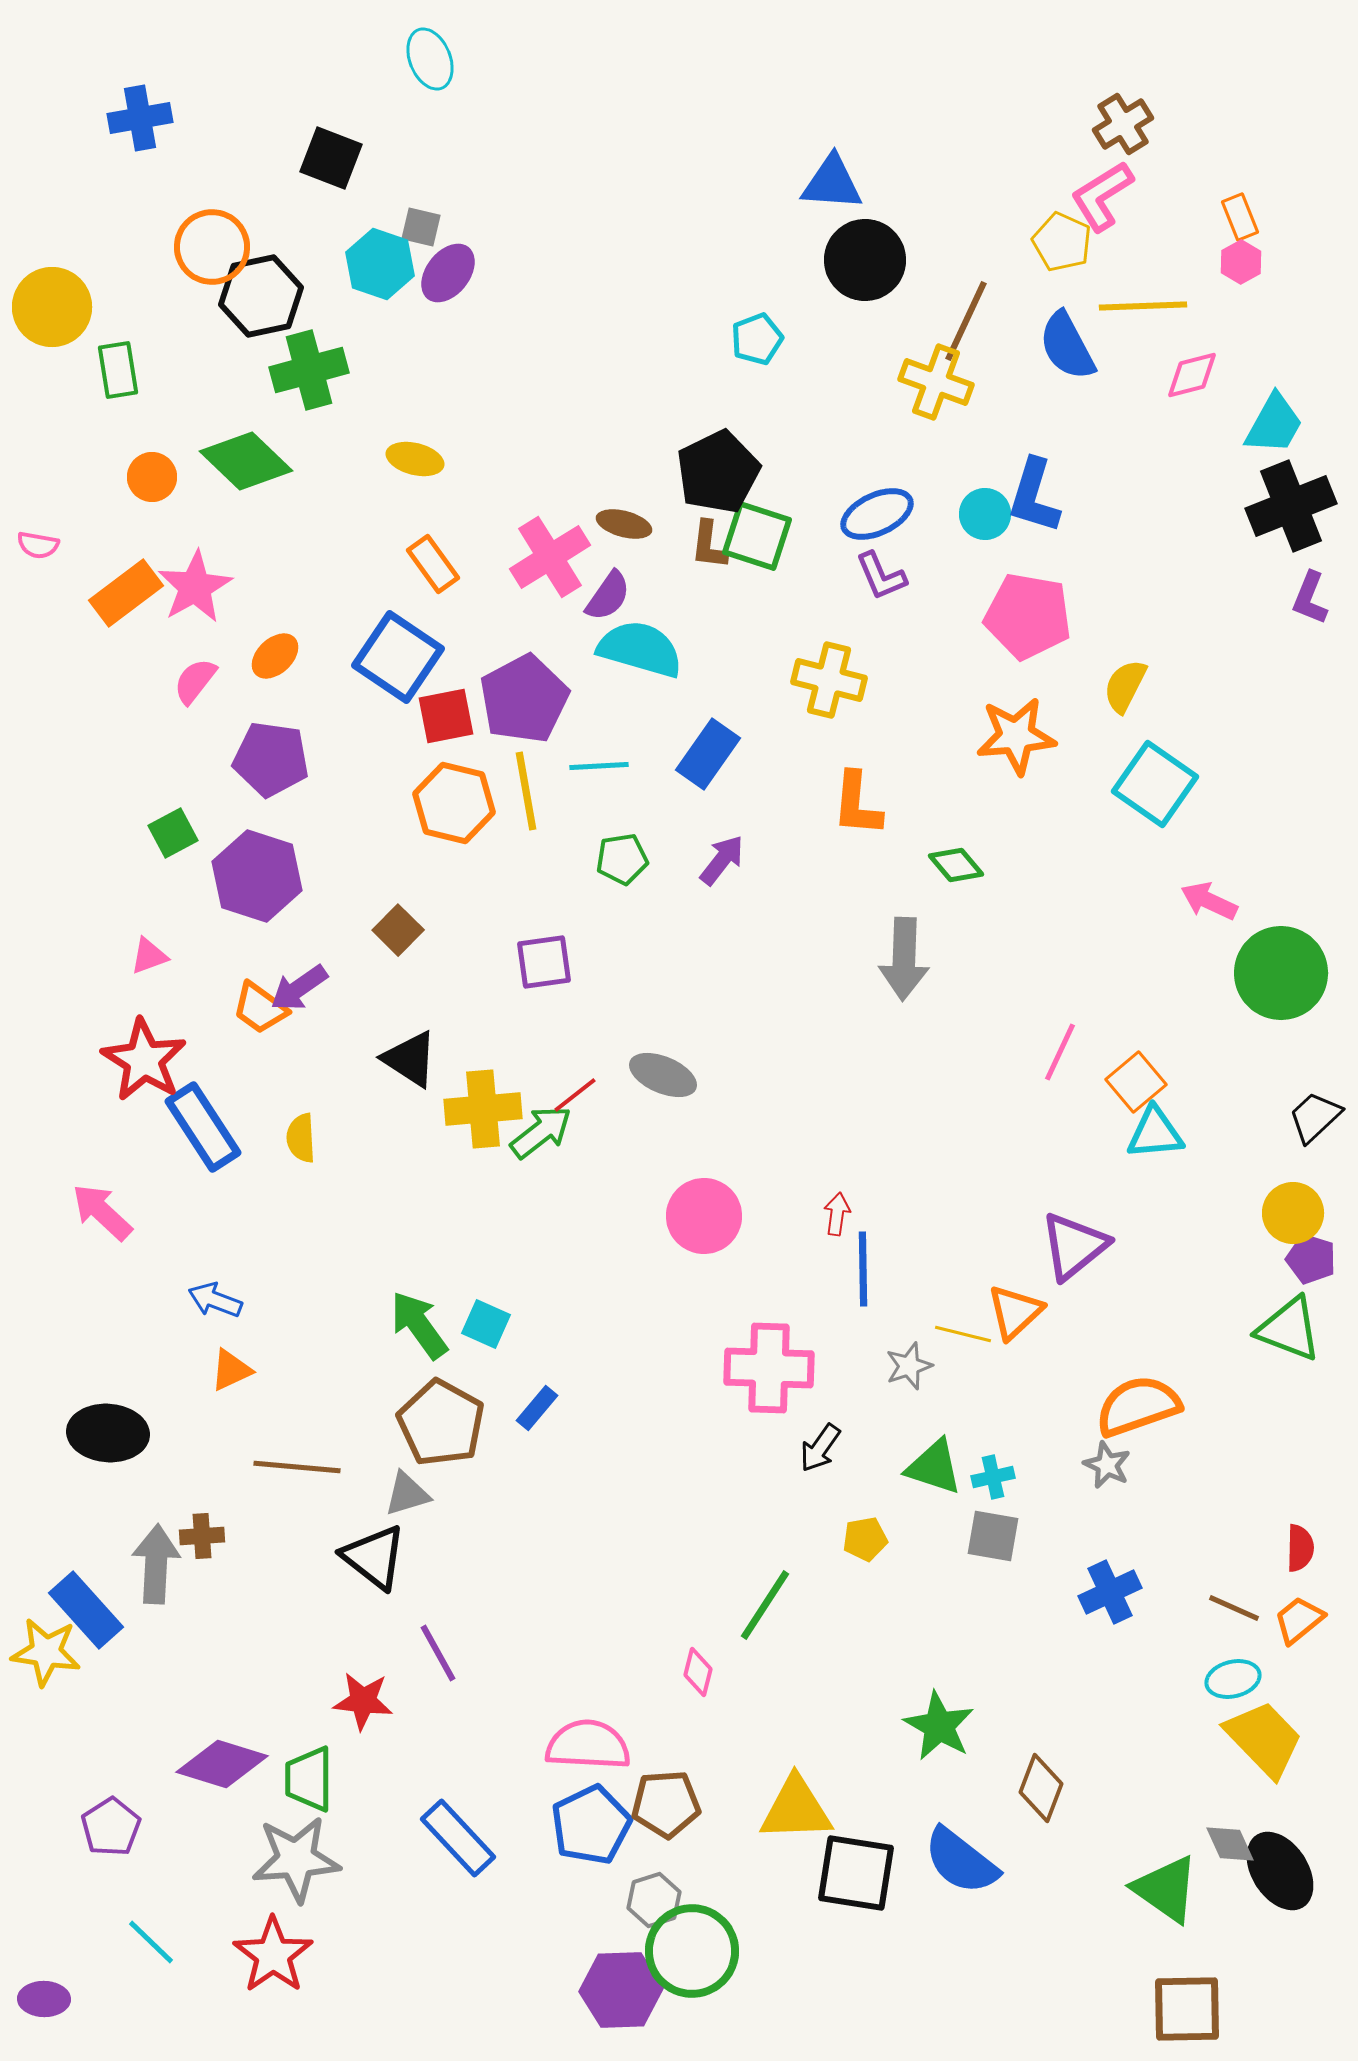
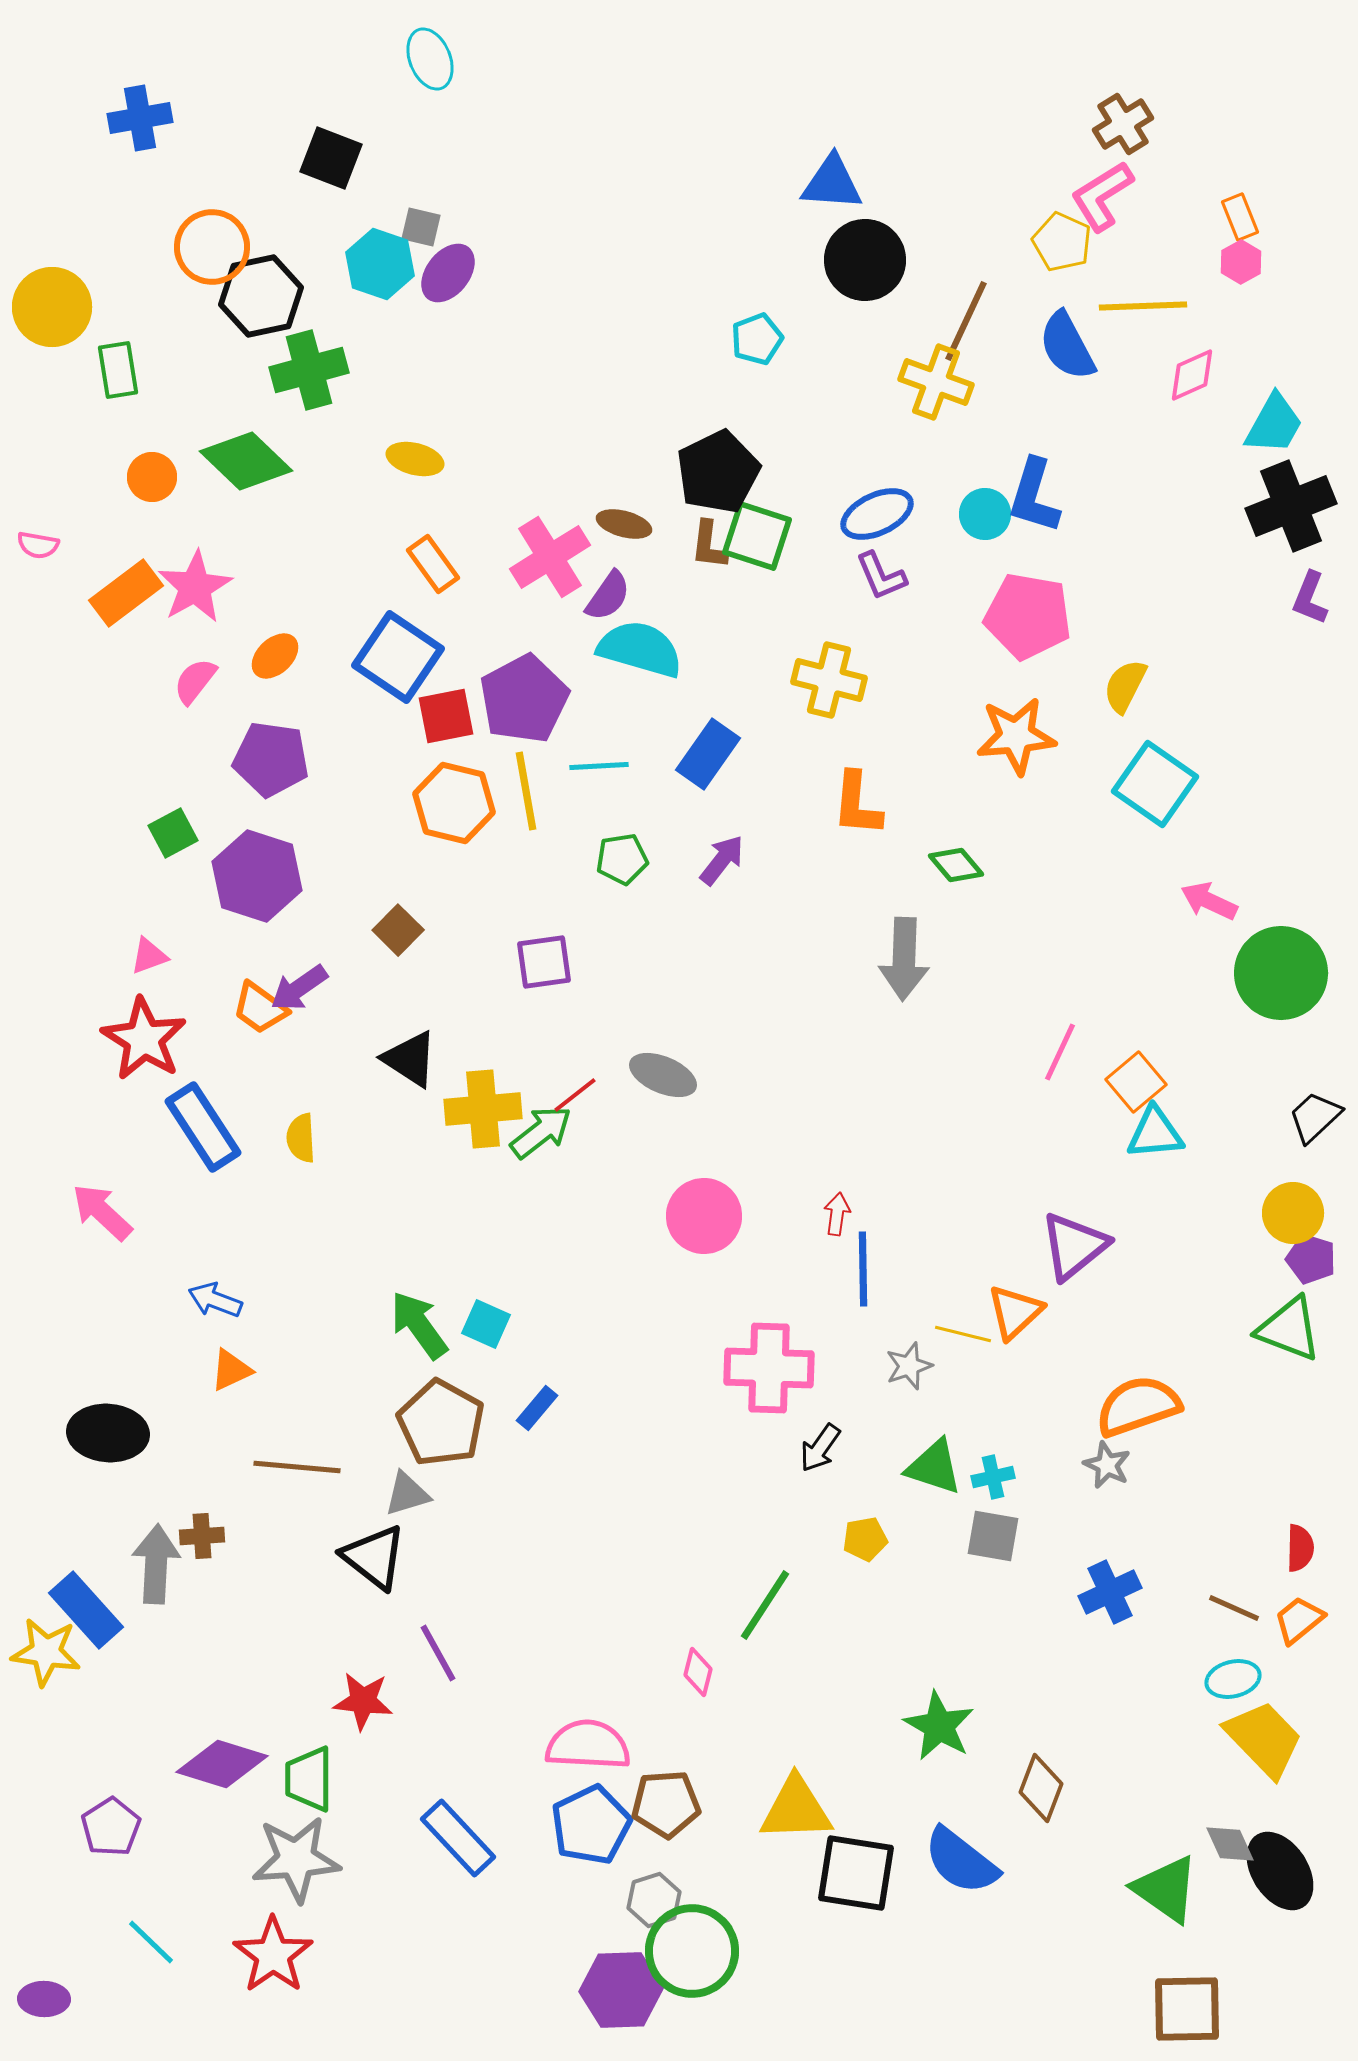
pink diamond at (1192, 375): rotated 10 degrees counterclockwise
red star at (144, 1060): moved 21 px up
